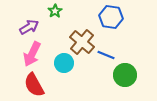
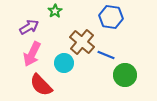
red semicircle: moved 7 px right; rotated 15 degrees counterclockwise
